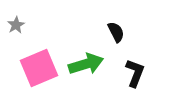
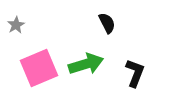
black semicircle: moved 9 px left, 9 px up
